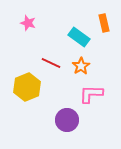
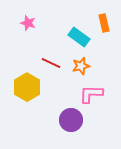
orange star: rotated 18 degrees clockwise
yellow hexagon: rotated 8 degrees counterclockwise
purple circle: moved 4 px right
